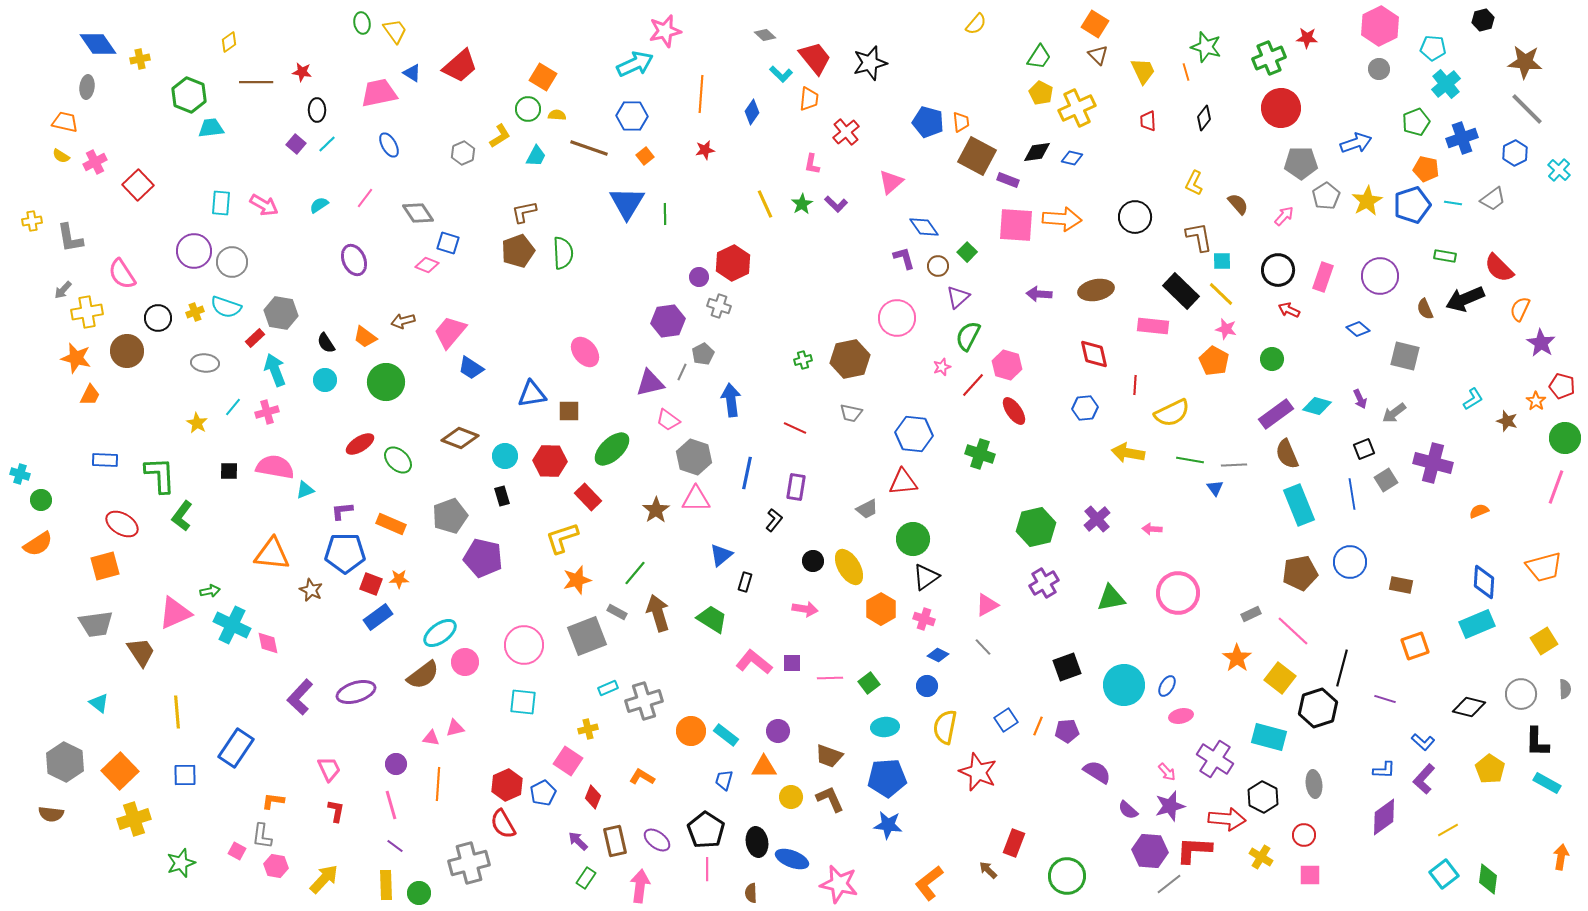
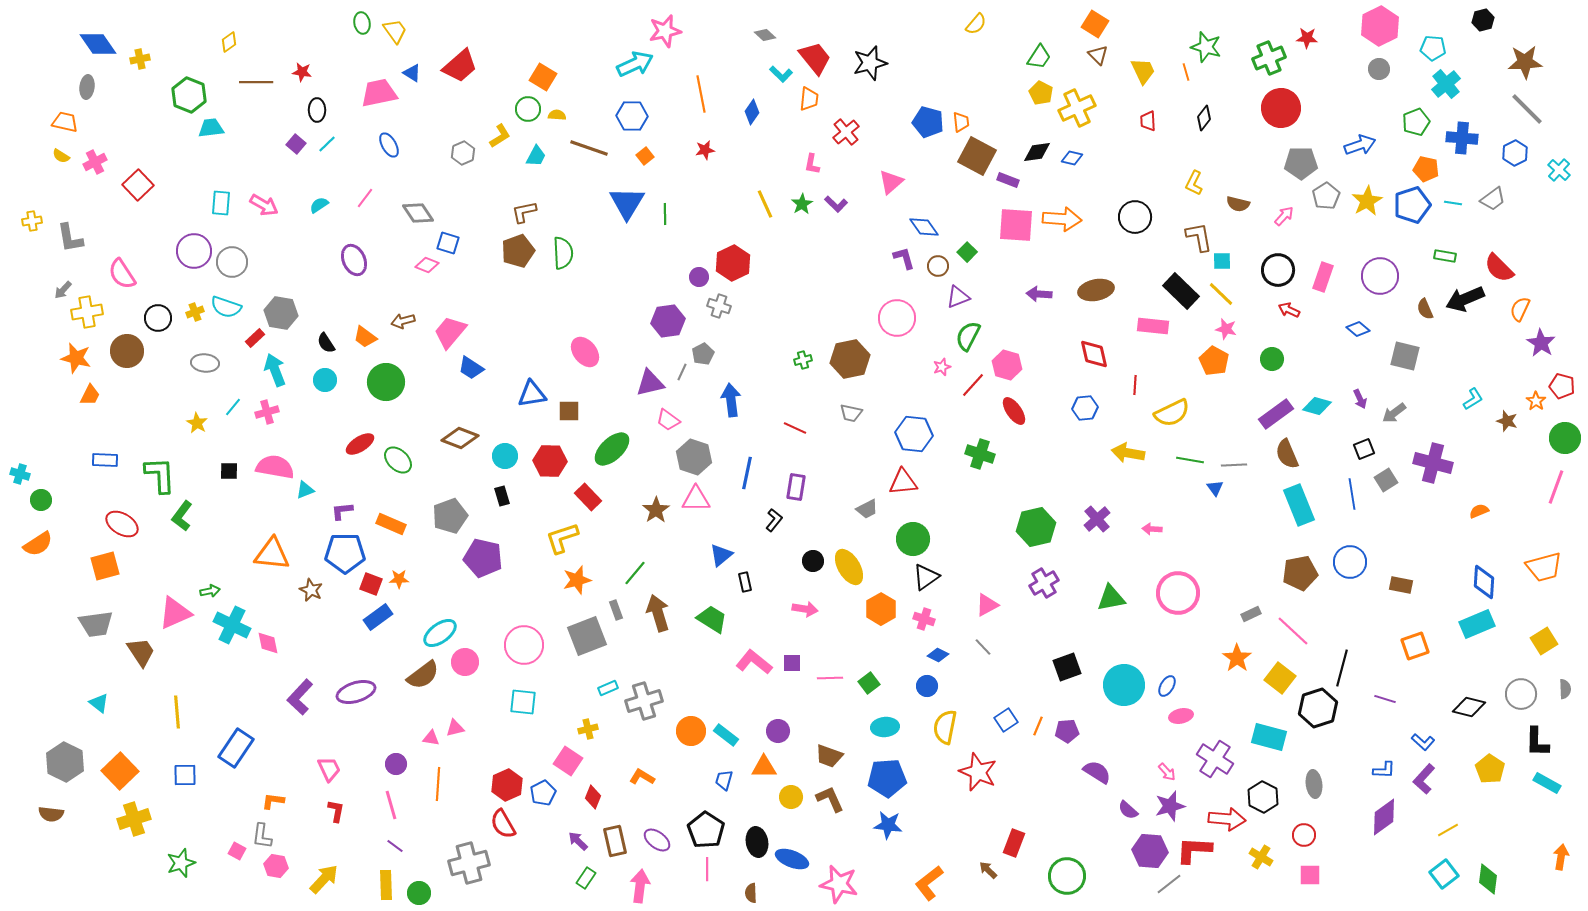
brown star at (1525, 62): rotated 8 degrees counterclockwise
orange line at (701, 94): rotated 15 degrees counterclockwise
blue cross at (1462, 138): rotated 24 degrees clockwise
blue arrow at (1356, 143): moved 4 px right, 2 px down
brown semicircle at (1238, 204): rotated 145 degrees clockwise
purple triangle at (958, 297): rotated 20 degrees clockwise
black rectangle at (745, 582): rotated 30 degrees counterclockwise
gray rectangle at (617, 612): moved 1 px left, 2 px up; rotated 42 degrees clockwise
